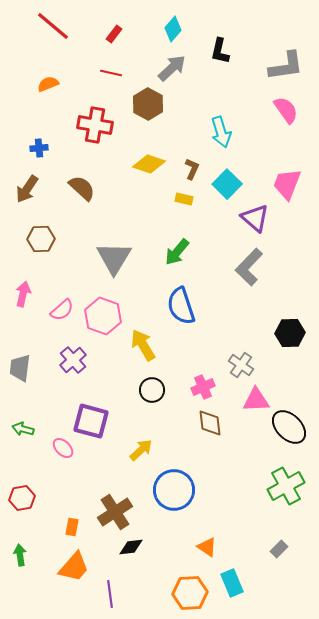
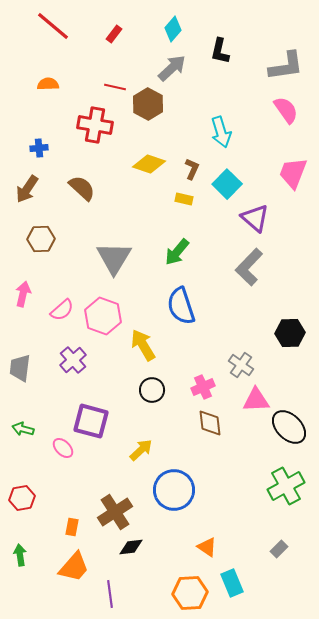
red line at (111, 73): moved 4 px right, 14 px down
orange semicircle at (48, 84): rotated 20 degrees clockwise
pink trapezoid at (287, 184): moved 6 px right, 11 px up
